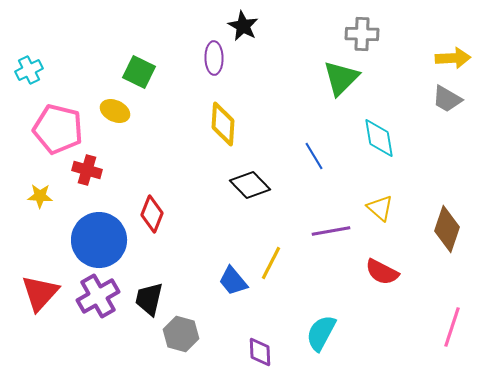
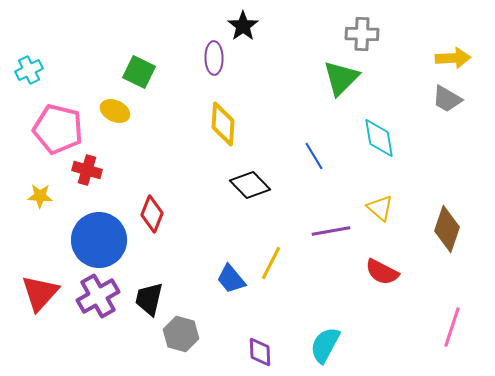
black star: rotated 8 degrees clockwise
blue trapezoid: moved 2 px left, 2 px up
cyan semicircle: moved 4 px right, 12 px down
